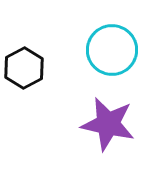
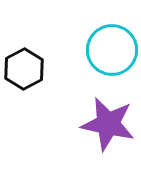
black hexagon: moved 1 px down
